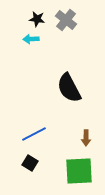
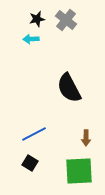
black star: rotated 21 degrees counterclockwise
